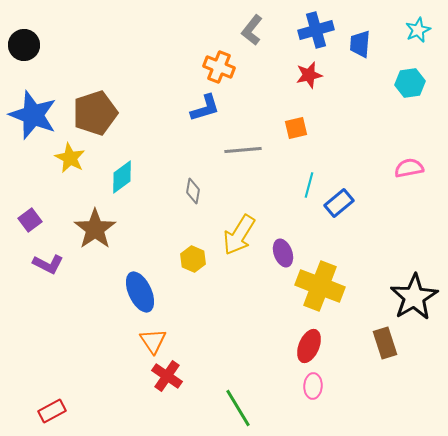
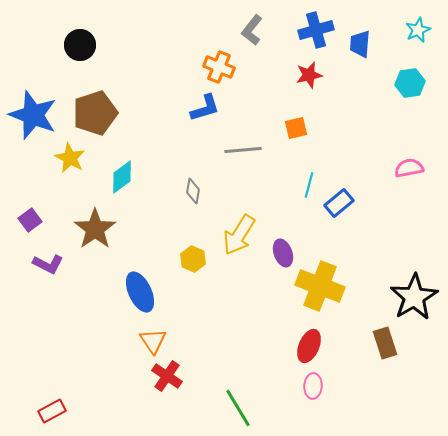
black circle: moved 56 px right
